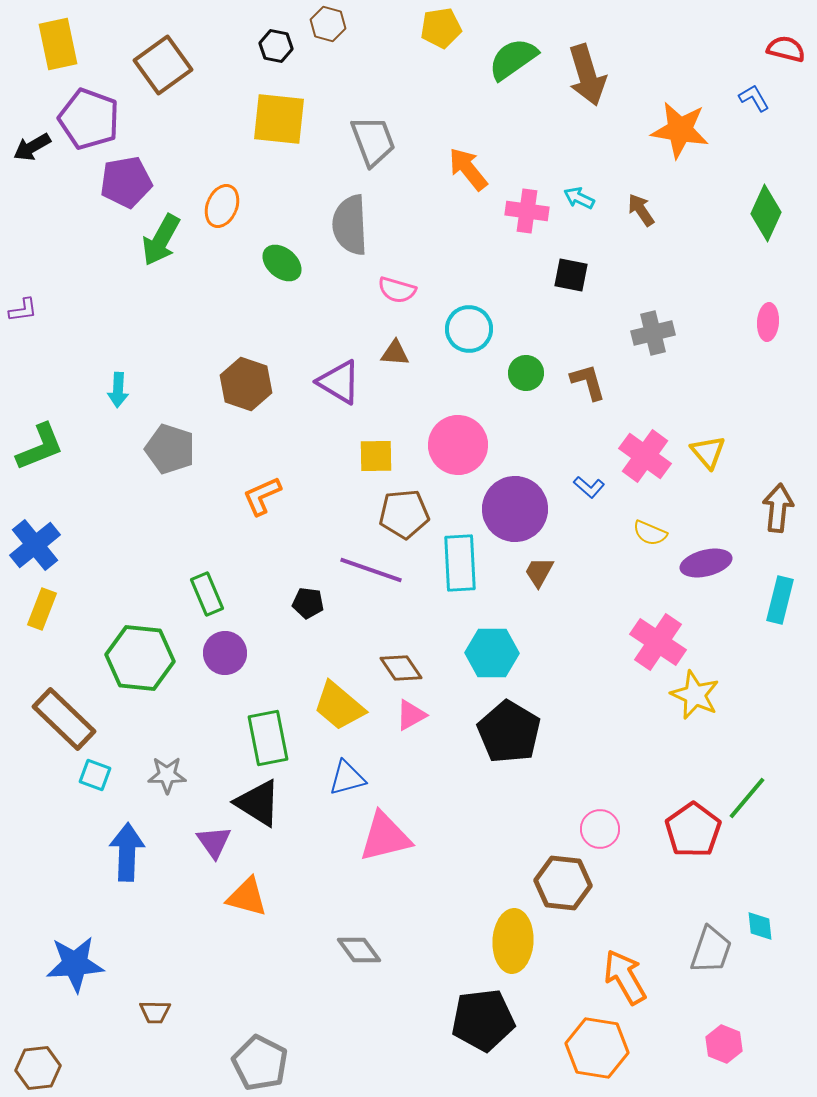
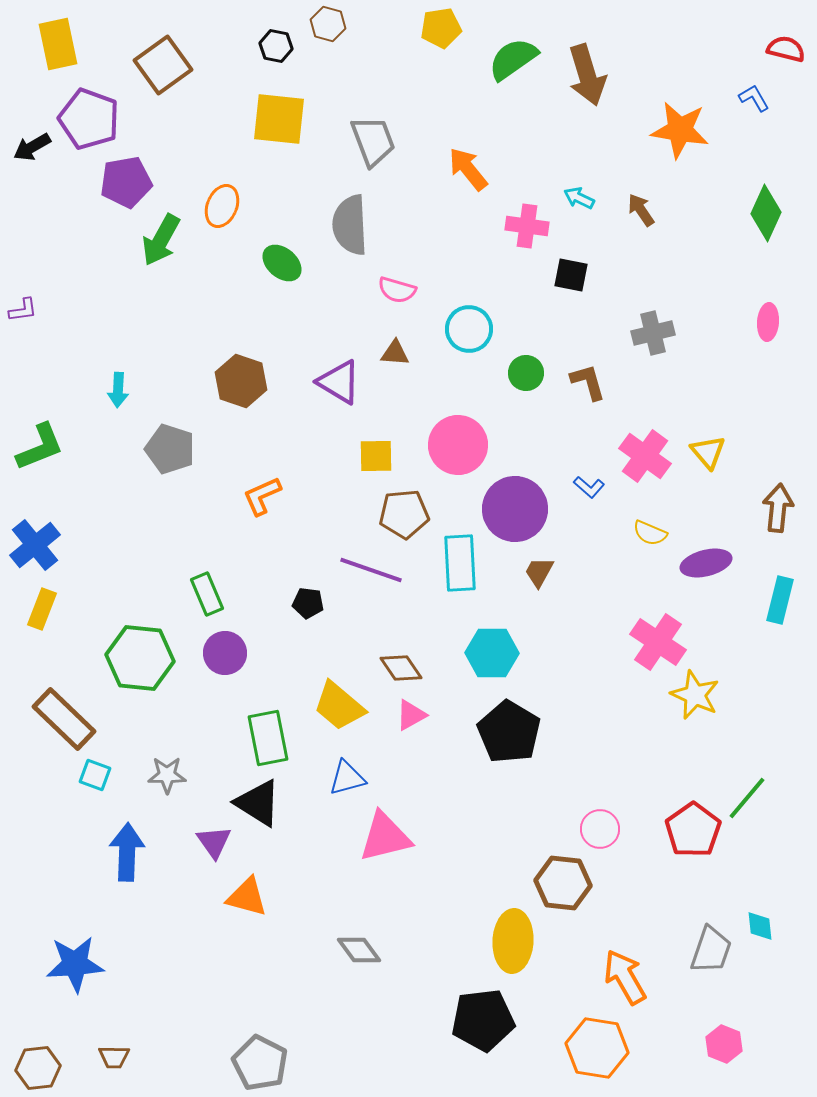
pink cross at (527, 211): moved 15 px down
brown hexagon at (246, 384): moved 5 px left, 3 px up
brown trapezoid at (155, 1012): moved 41 px left, 45 px down
